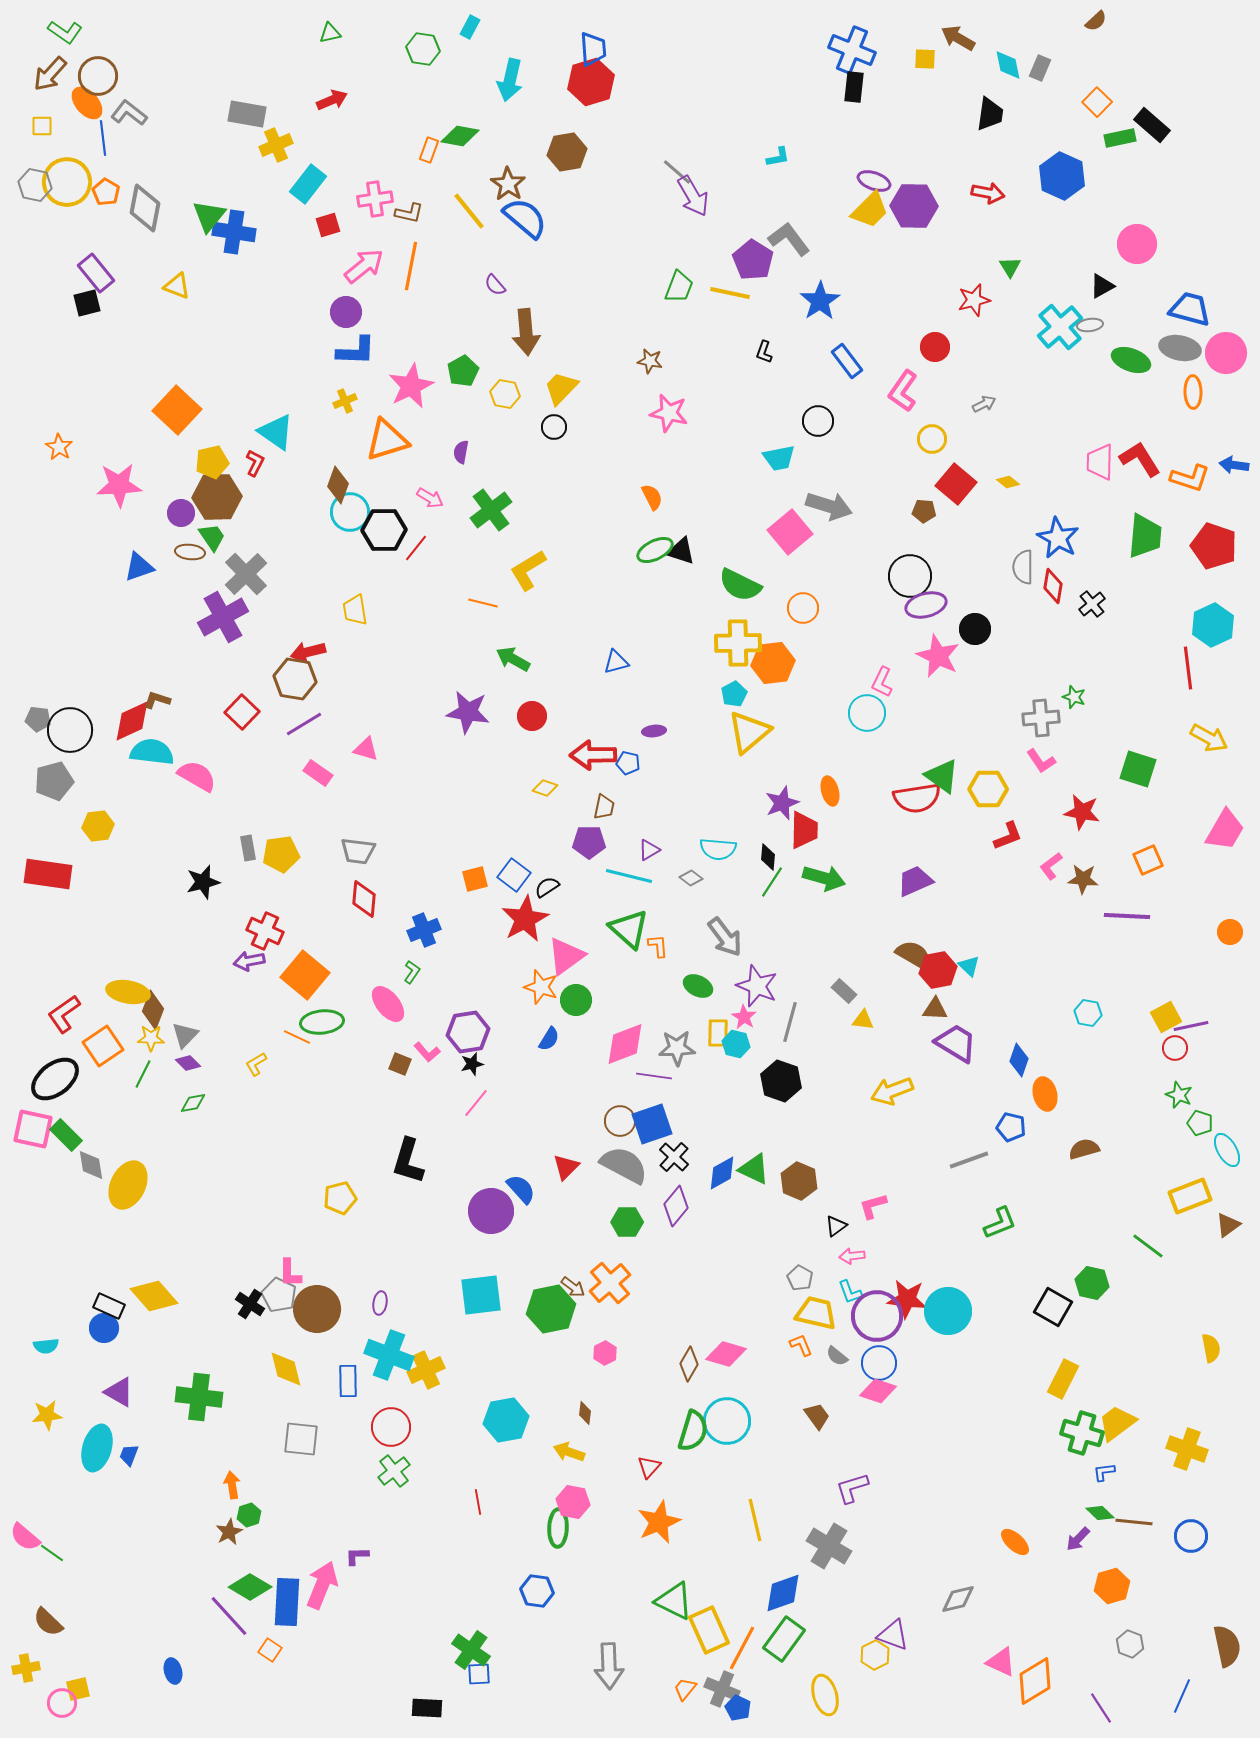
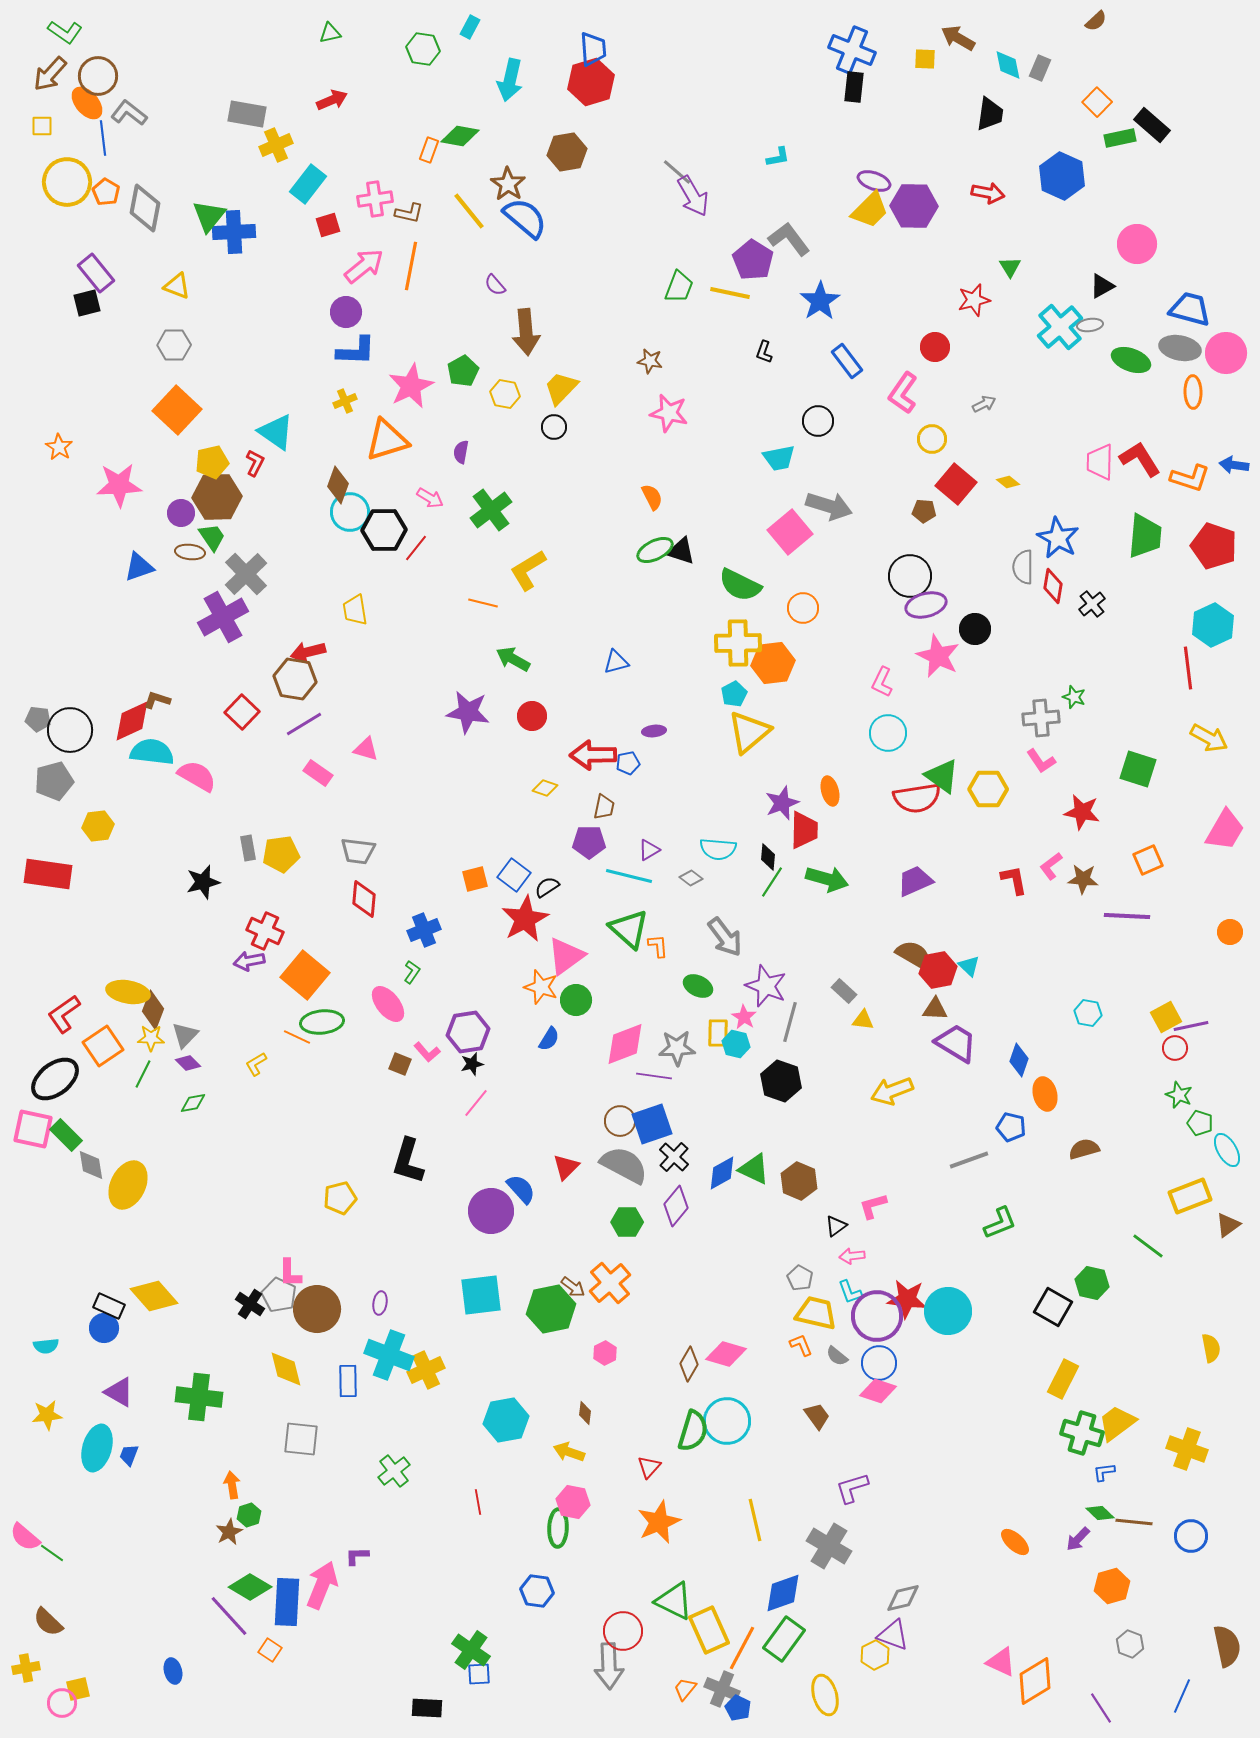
gray hexagon at (35, 185): moved 139 px right, 160 px down; rotated 12 degrees counterclockwise
blue cross at (234, 232): rotated 12 degrees counterclockwise
pink L-shape at (903, 391): moved 2 px down
cyan circle at (867, 713): moved 21 px right, 20 px down
blue pentagon at (628, 763): rotated 25 degrees counterclockwise
red L-shape at (1008, 836): moved 6 px right, 44 px down; rotated 80 degrees counterclockwise
green arrow at (824, 878): moved 3 px right, 1 px down
purple star at (757, 986): moved 9 px right
red circle at (391, 1427): moved 232 px right, 204 px down
gray diamond at (958, 1599): moved 55 px left, 1 px up
